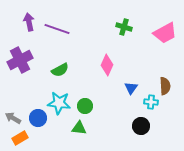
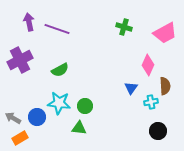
pink diamond: moved 41 px right
cyan cross: rotated 16 degrees counterclockwise
blue circle: moved 1 px left, 1 px up
black circle: moved 17 px right, 5 px down
